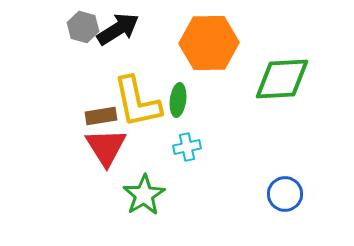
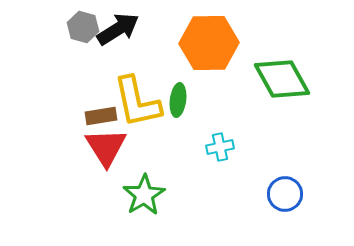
green diamond: rotated 64 degrees clockwise
cyan cross: moved 33 px right
